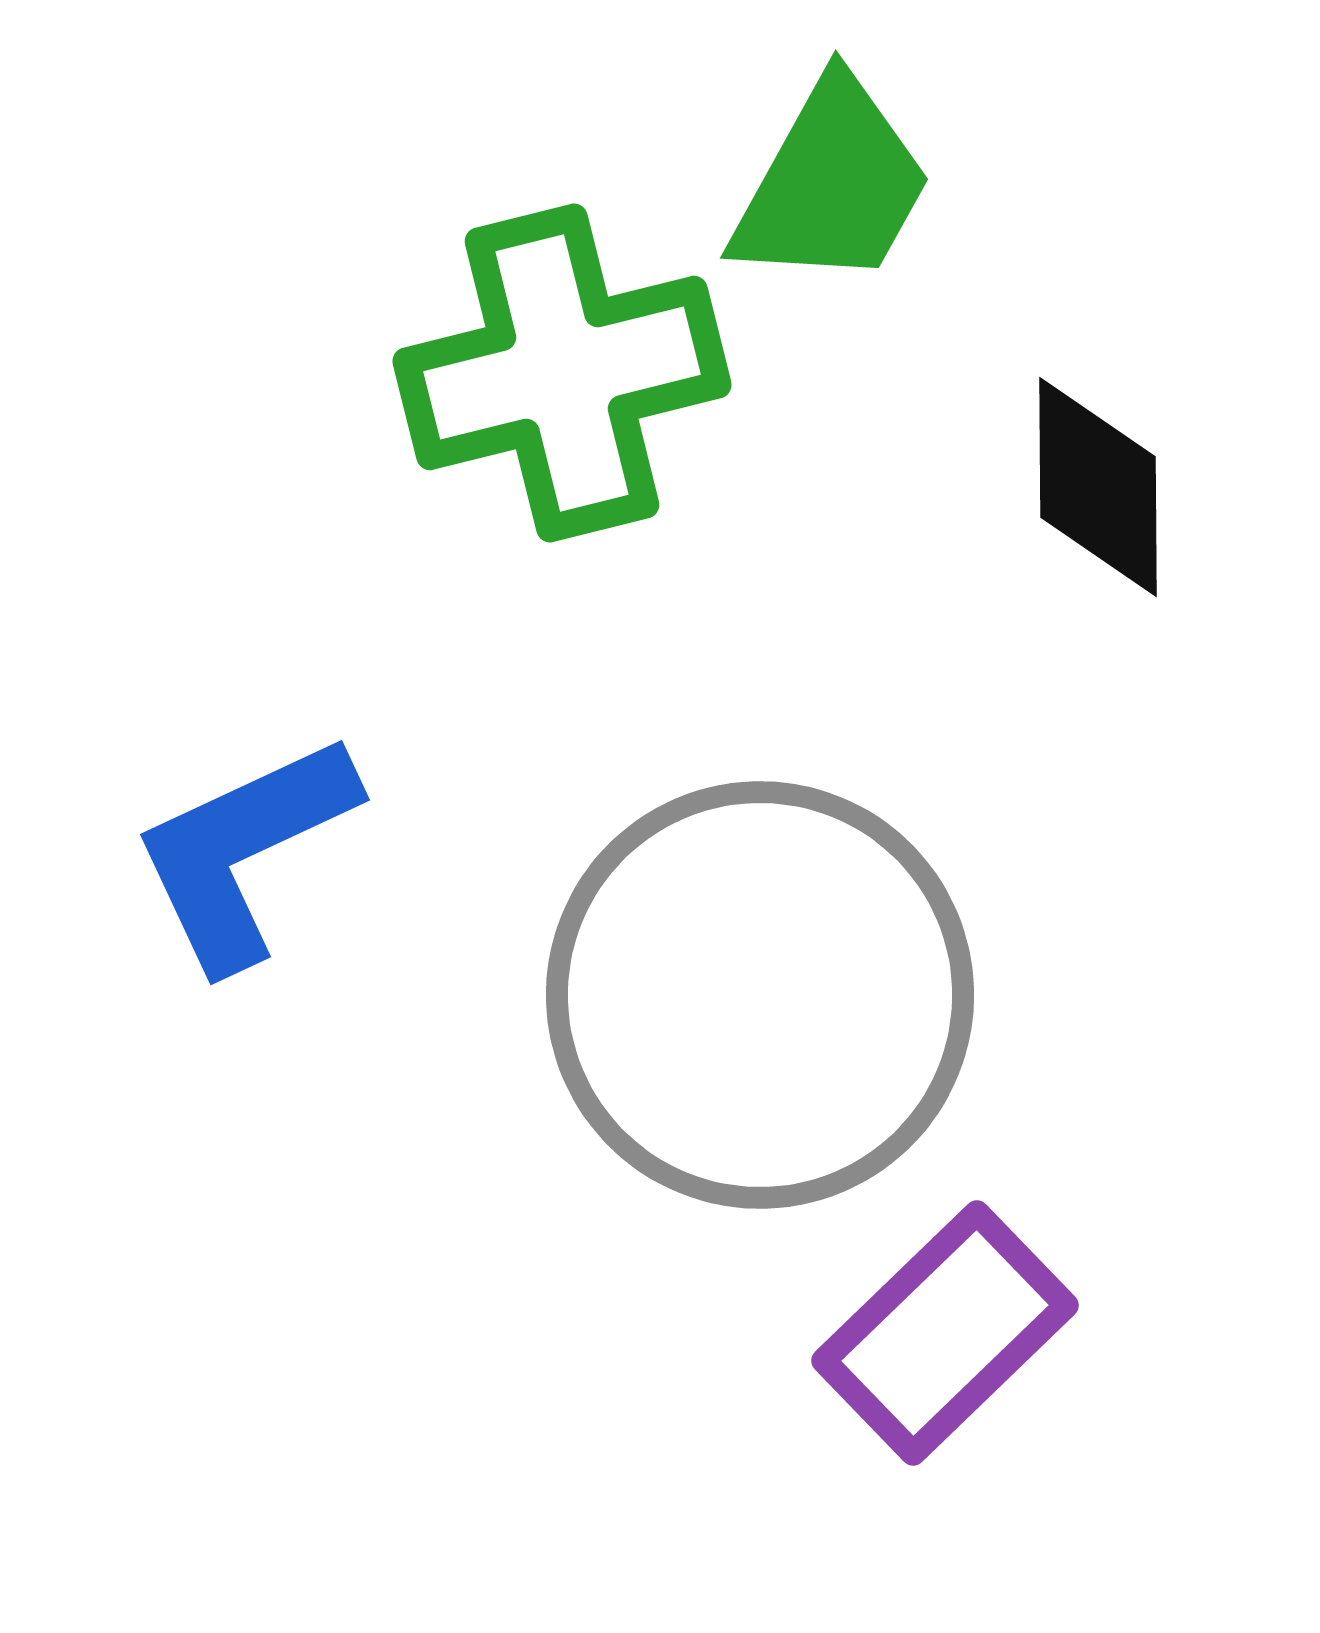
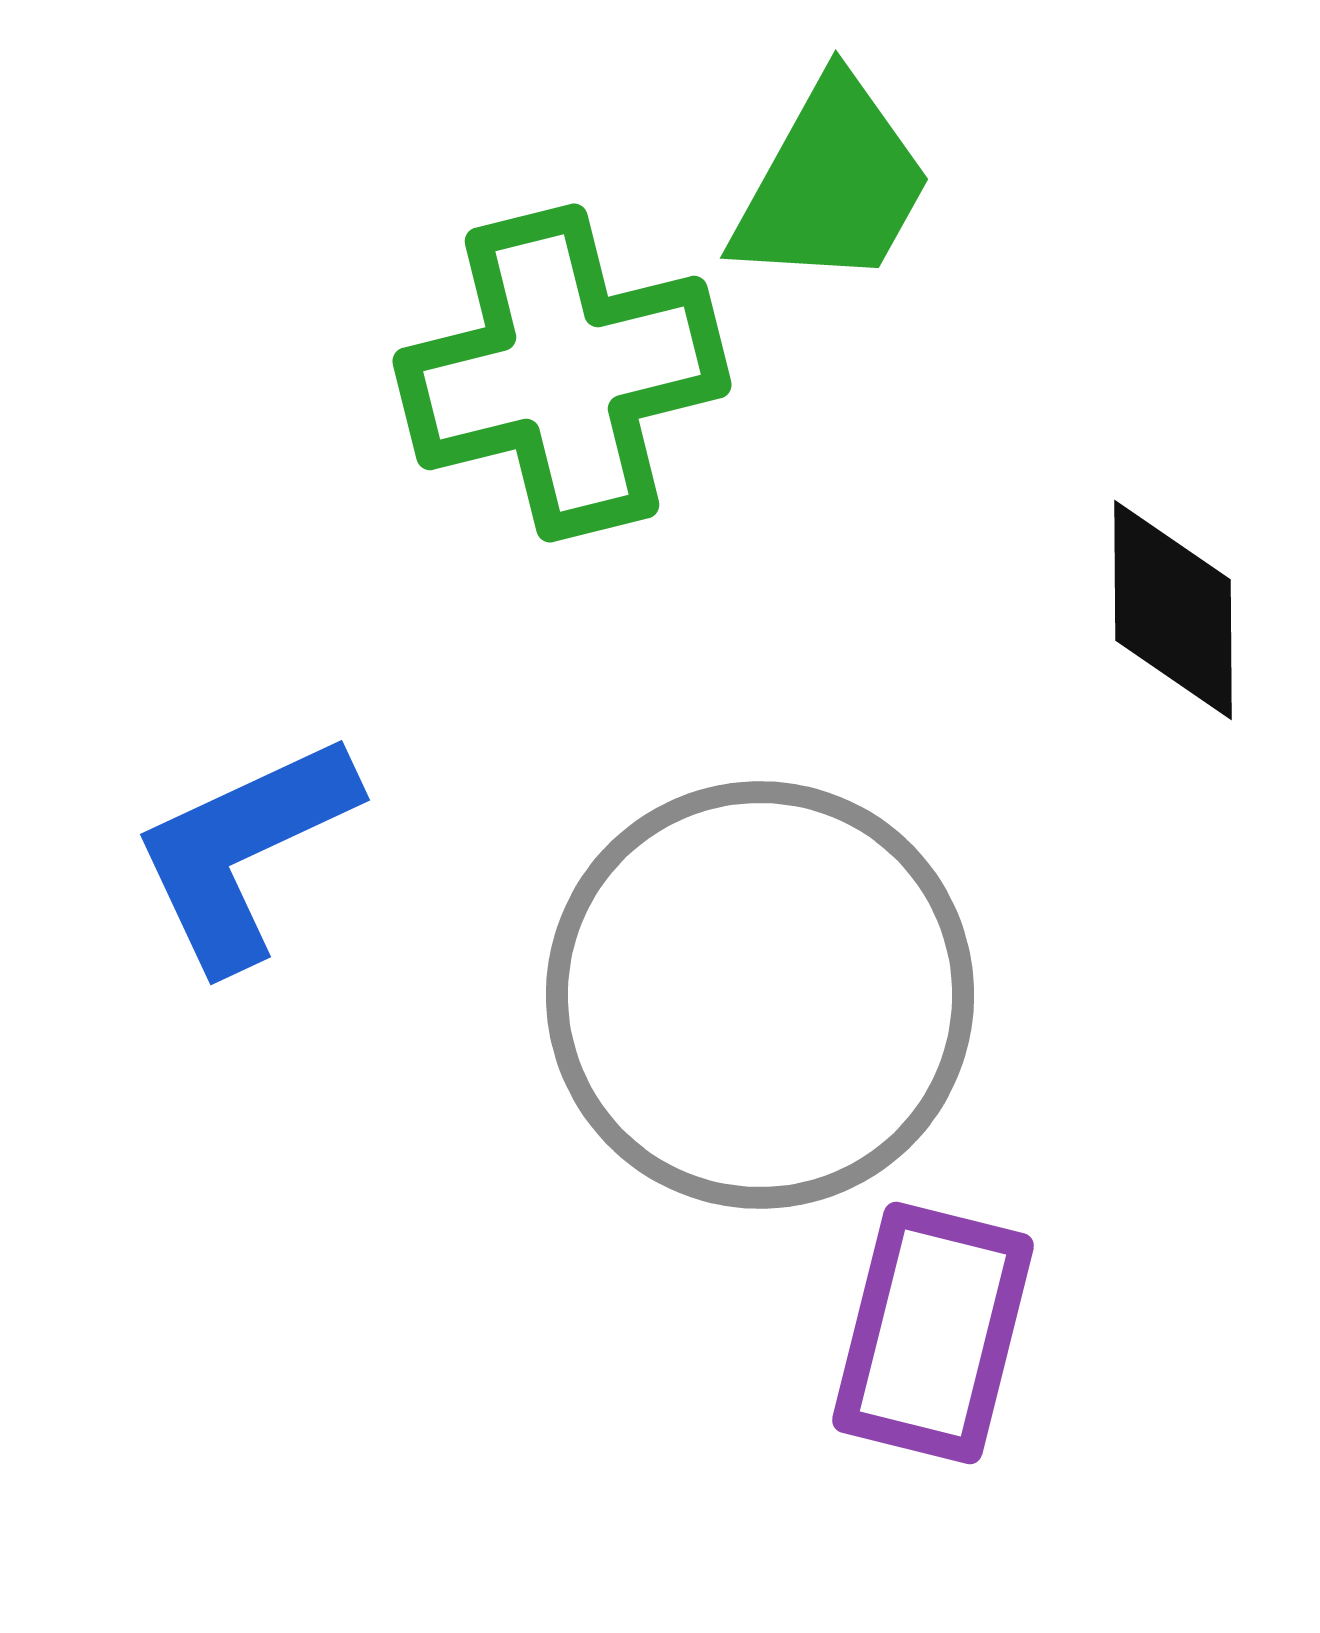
black diamond: moved 75 px right, 123 px down
purple rectangle: moved 12 px left; rotated 32 degrees counterclockwise
